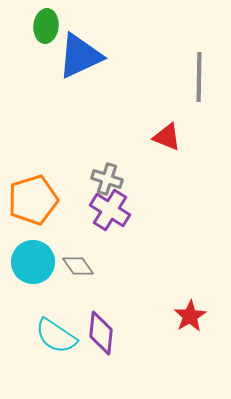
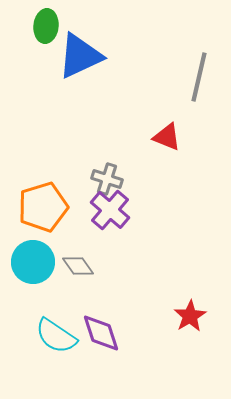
gray line: rotated 12 degrees clockwise
orange pentagon: moved 10 px right, 7 px down
purple cross: rotated 9 degrees clockwise
purple diamond: rotated 24 degrees counterclockwise
